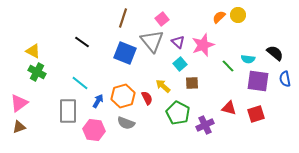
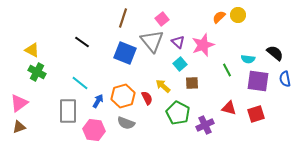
yellow triangle: moved 1 px left, 1 px up
green line: moved 1 px left, 4 px down; rotated 16 degrees clockwise
